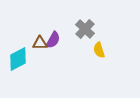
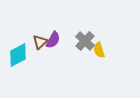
gray cross: moved 12 px down
brown triangle: moved 1 px up; rotated 42 degrees counterclockwise
cyan diamond: moved 4 px up
